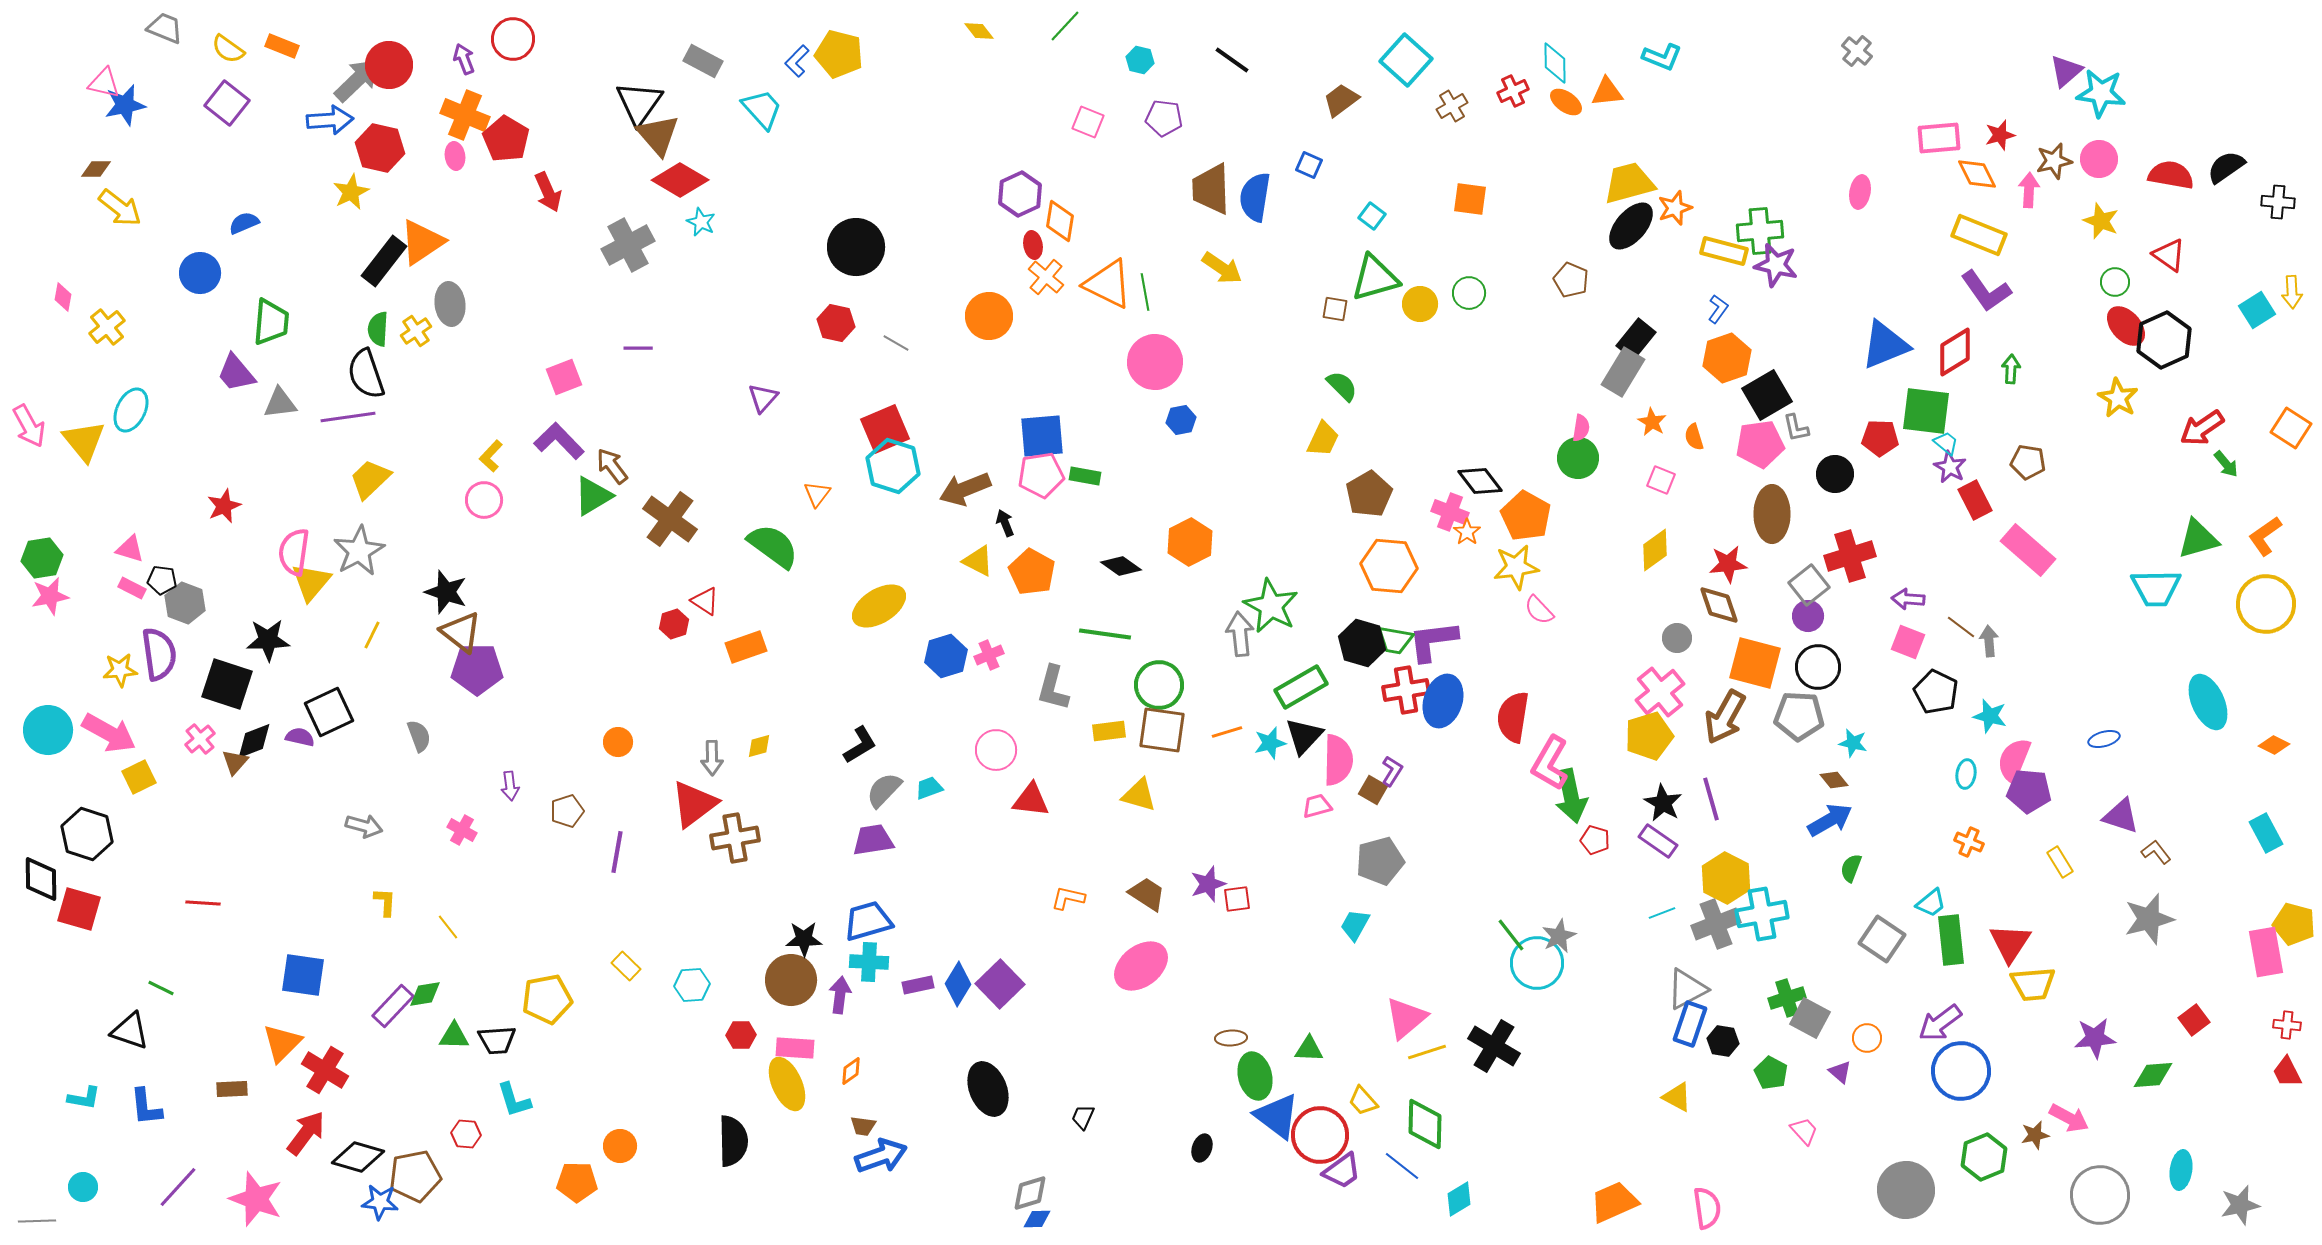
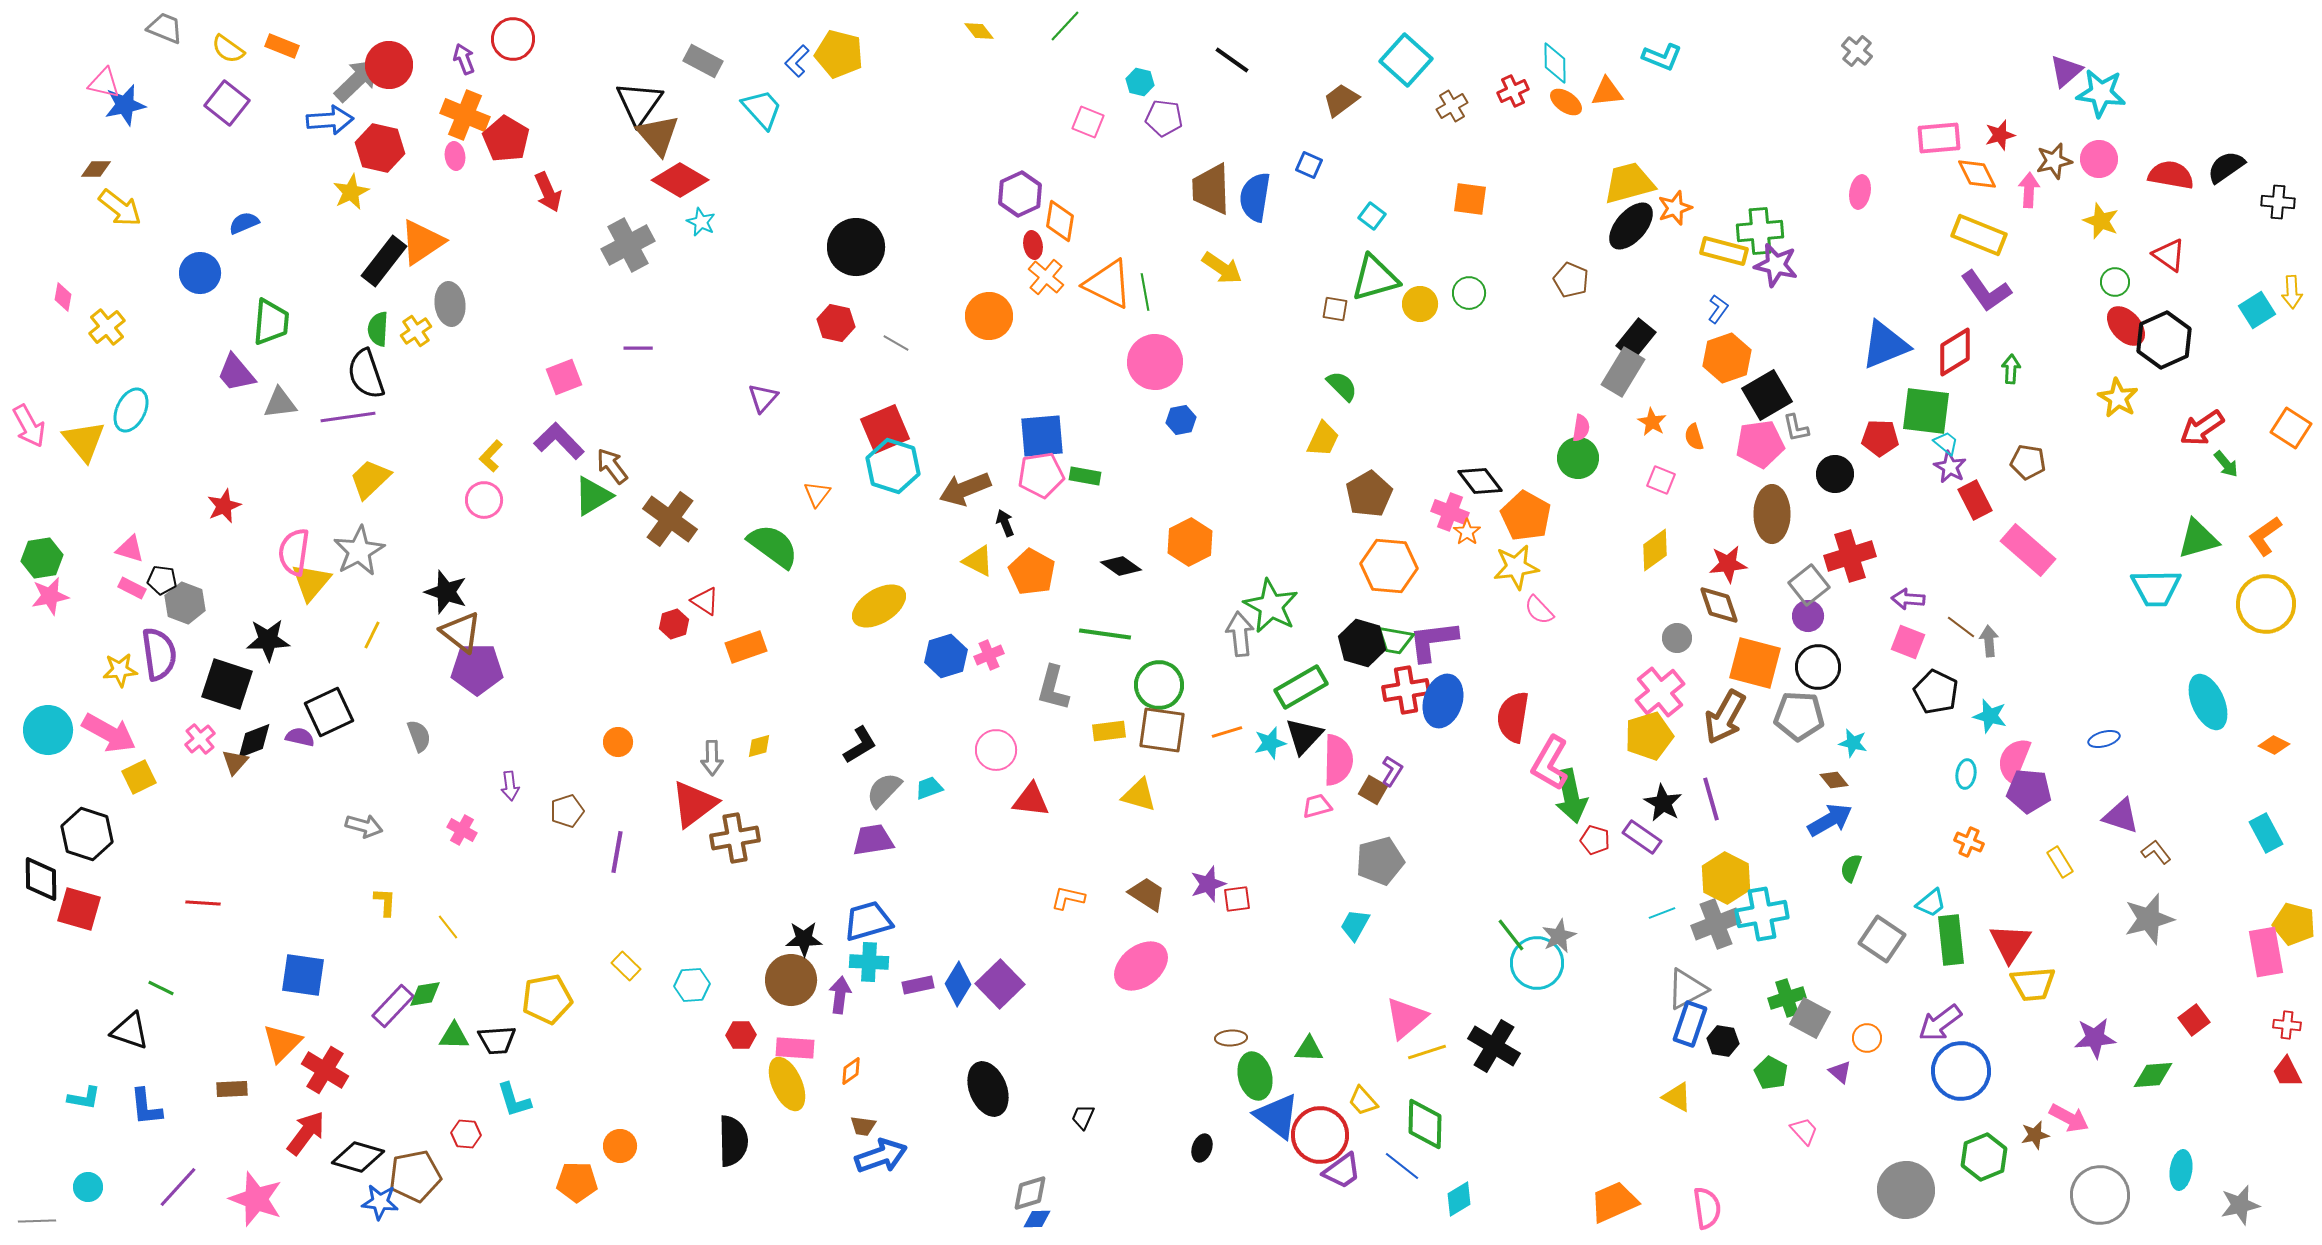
cyan hexagon at (1140, 60): moved 22 px down
purple rectangle at (1658, 841): moved 16 px left, 4 px up
cyan circle at (83, 1187): moved 5 px right
